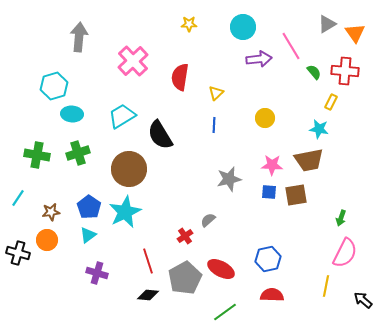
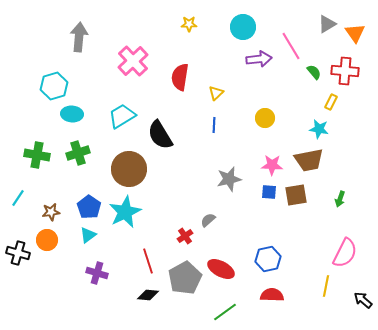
green arrow at (341, 218): moved 1 px left, 19 px up
